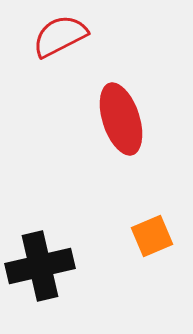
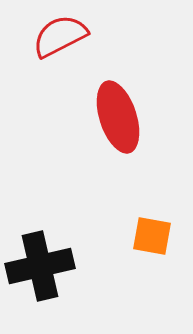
red ellipse: moved 3 px left, 2 px up
orange square: rotated 33 degrees clockwise
